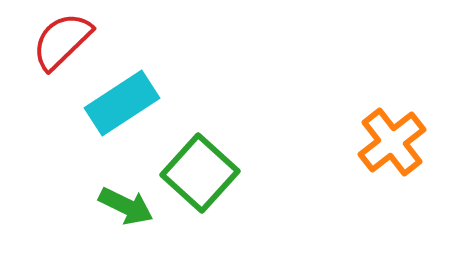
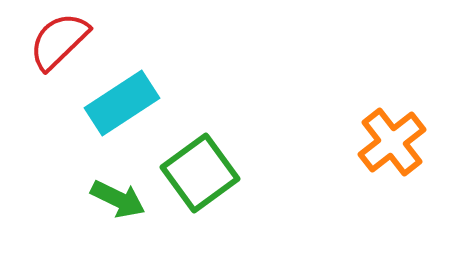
red semicircle: moved 3 px left
green square: rotated 12 degrees clockwise
green arrow: moved 8 px left, 7 px up
